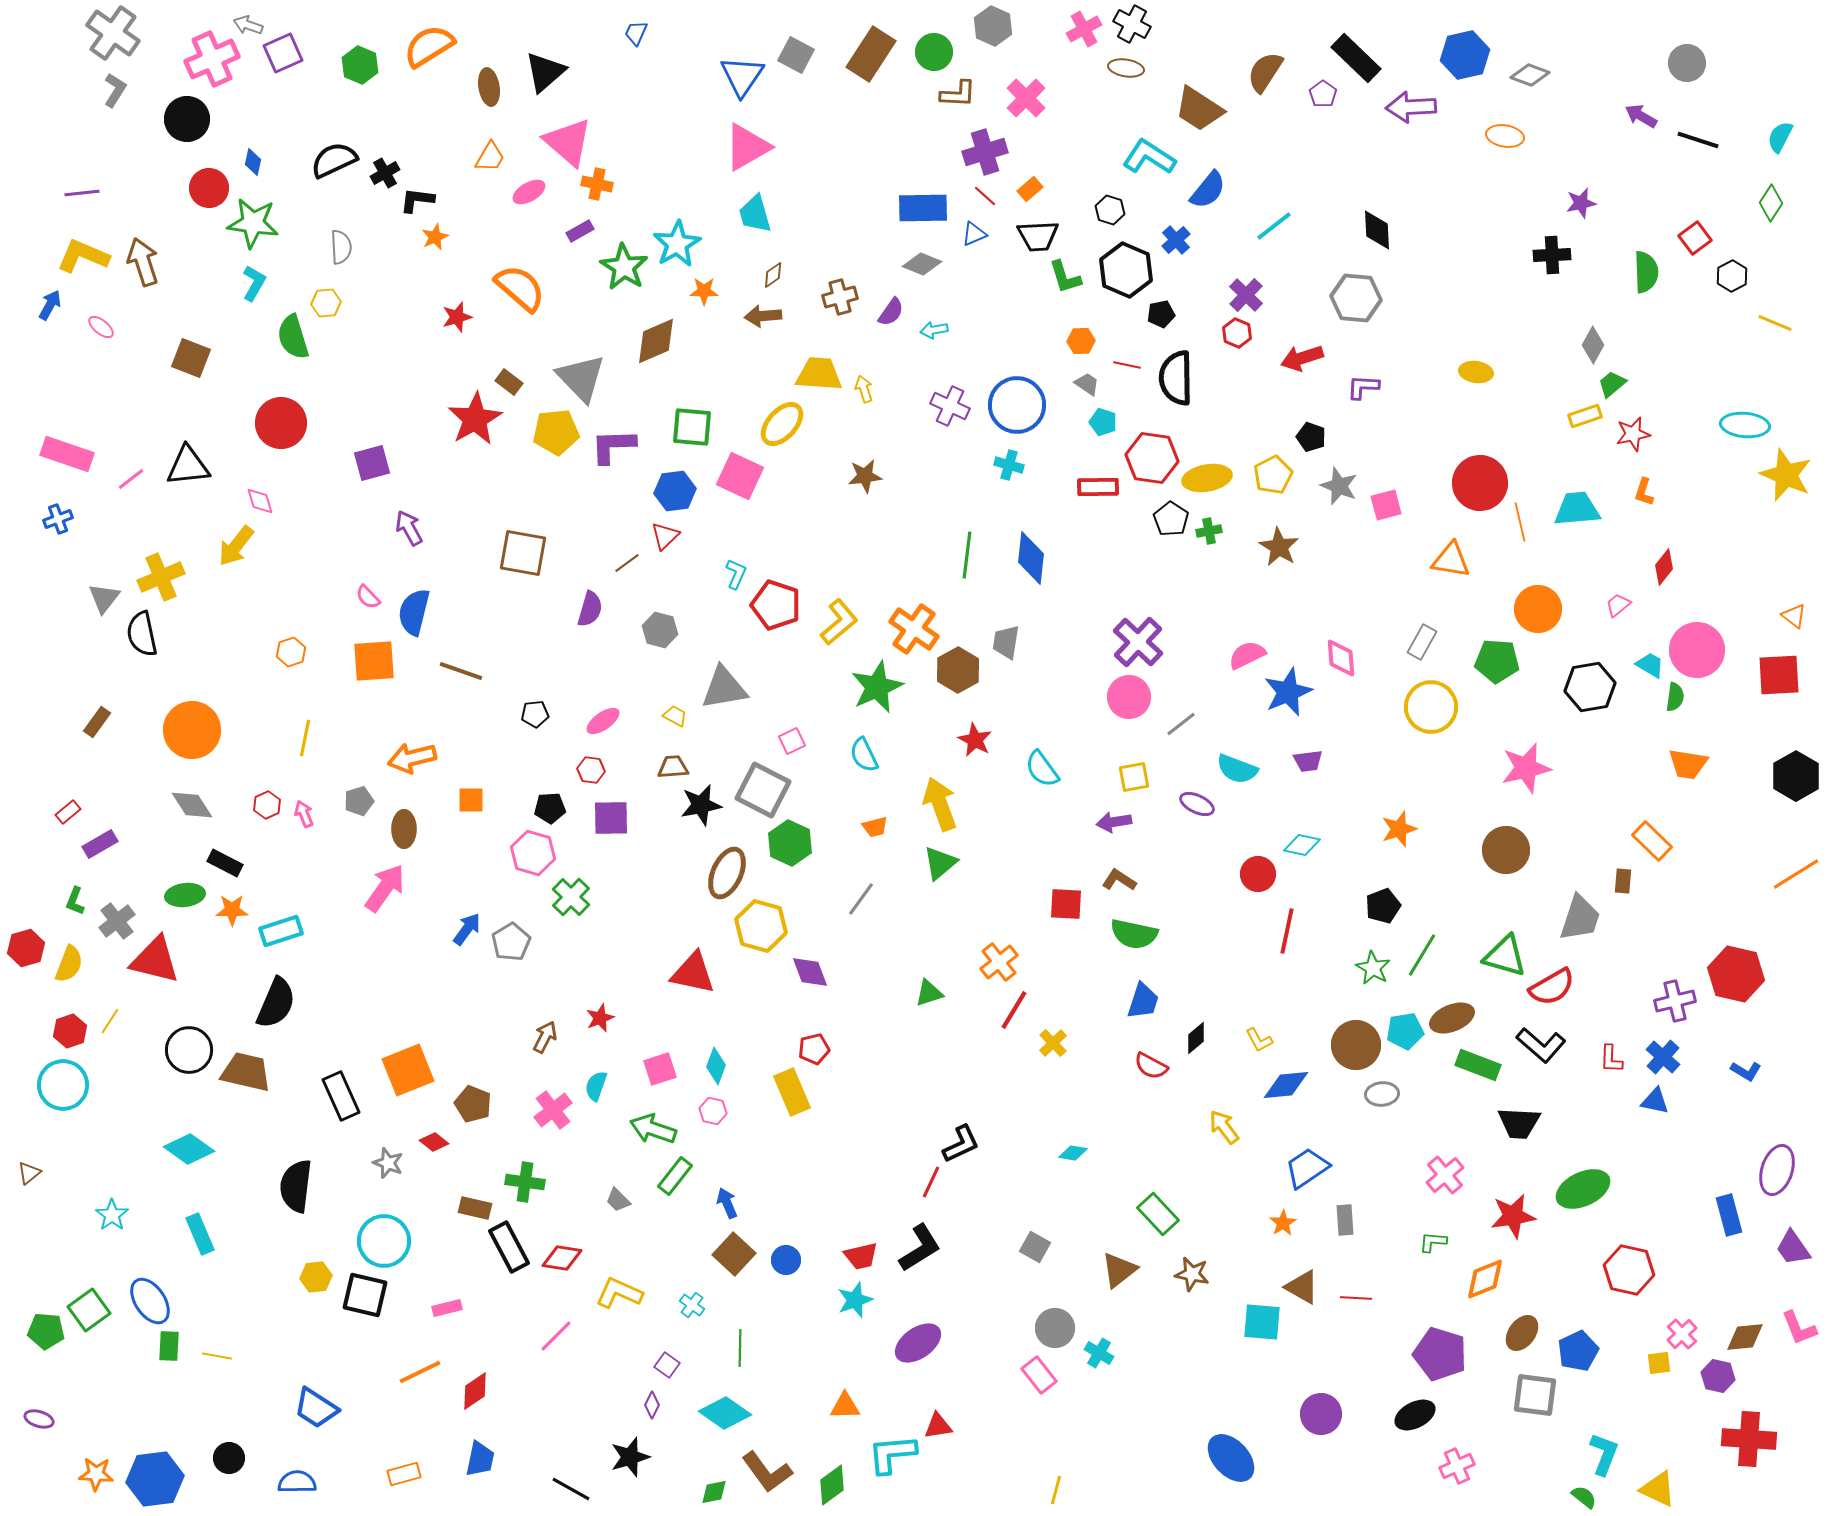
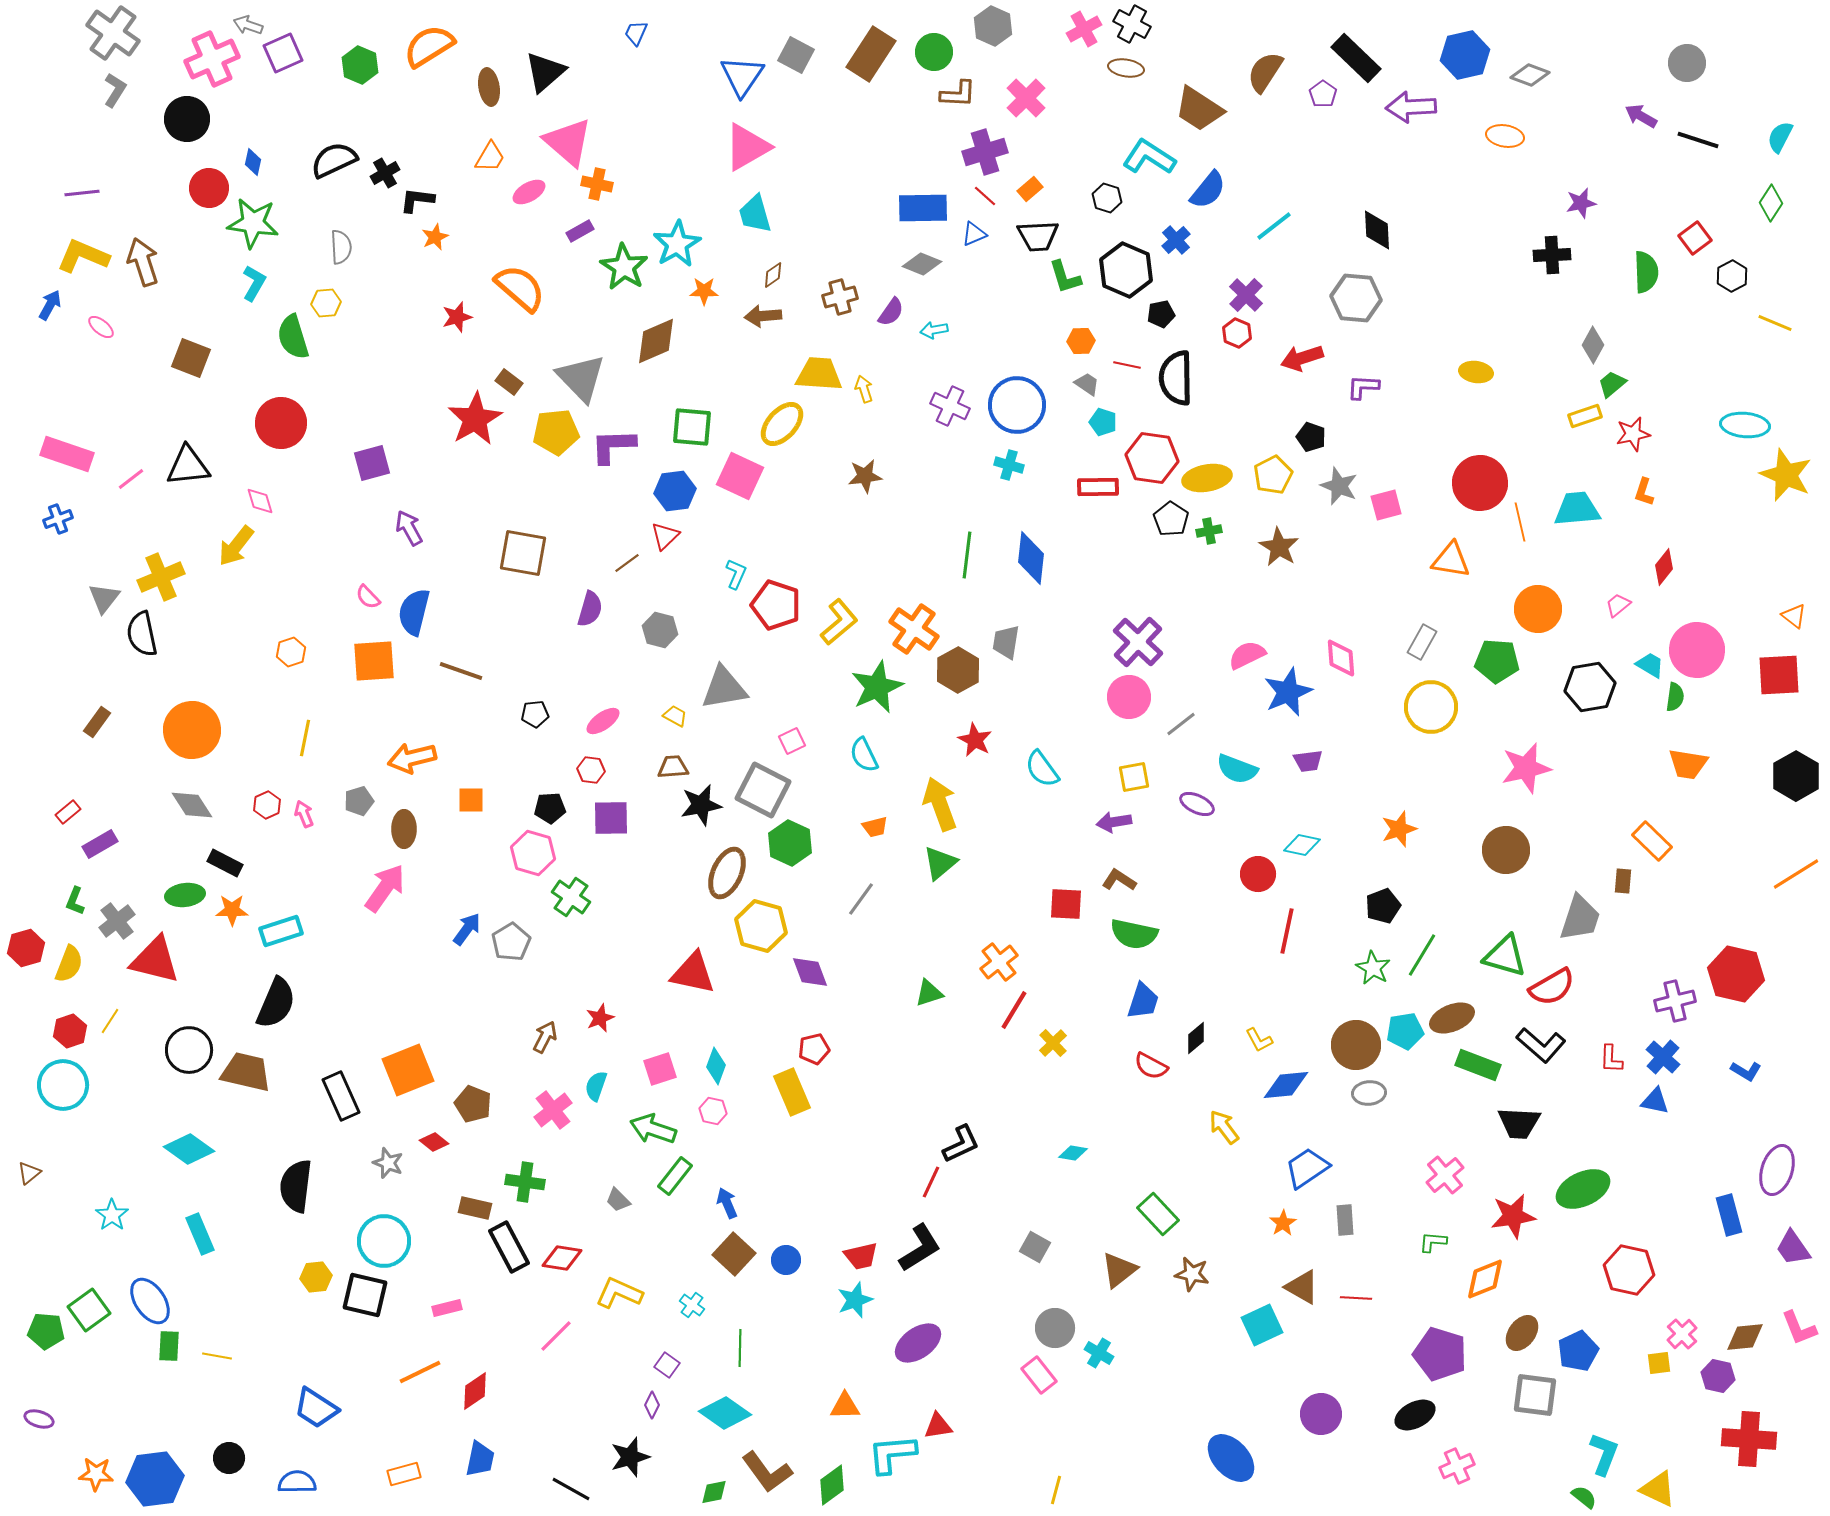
black hexagon at (1110, 210): moved 3 px left, 12 px up
green cross at (571, 897): rotated 9 degrees counterclockwise
gray ellipse at (1382, 1094): moved 13 px left, 1 px up
cyan square at (1262, 1322): moved 3 px down; rotated 30 degrees counterclockwise
